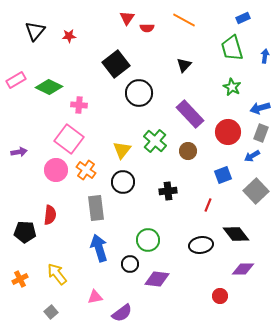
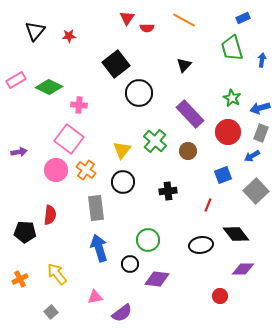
blue arrow at (265, 56): moved 3 px left, 4 px down
green star at (232, 87): moved 11 px down
